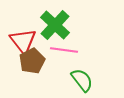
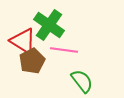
green cross: moved 6 px left; rotated 8 degrees counterclockwise
red triangle: rotated 20 degrees counterclockwise
green semicircle: moved 1 px down
